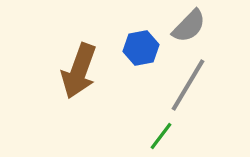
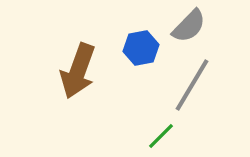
brown arrow: moved 1 px left
gray line: moved 4 px right
green line: rotated 8 degrees clockwise
